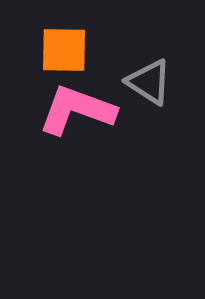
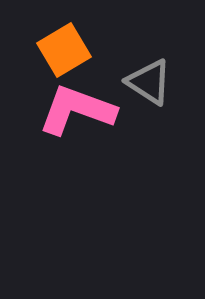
orange square: rotated 32 degrees counterclockwise
